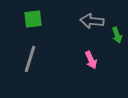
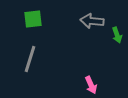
pink arrow: moved 25 px down
